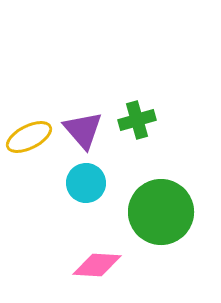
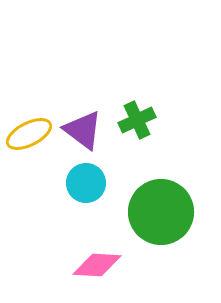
green cross: rotated 9 degrees counterclockwise
purple triangle: rotated 12 degrees counterclockwise
yellow ellipse: moved 3 px up
